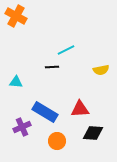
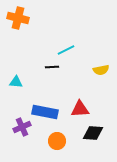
orange cross: moved 2 px right, 2 px down; rotated 15 degrees counterclockwise
blue rectangle: rotated 20 degrees counterclockwise
